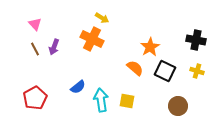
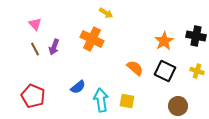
yellow arrow: moved 4 px right, 5 px up
black cross: moved 4 px up
orange star: moved 14 px right, 6 px up
red pentagon: moved 2 px left, 2 px up; rotated 20 degrees counterclockwise
